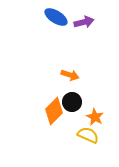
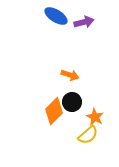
blue ellipse: moved 1 px up
yellow semicircle: rotated 115 degrees clockwise
